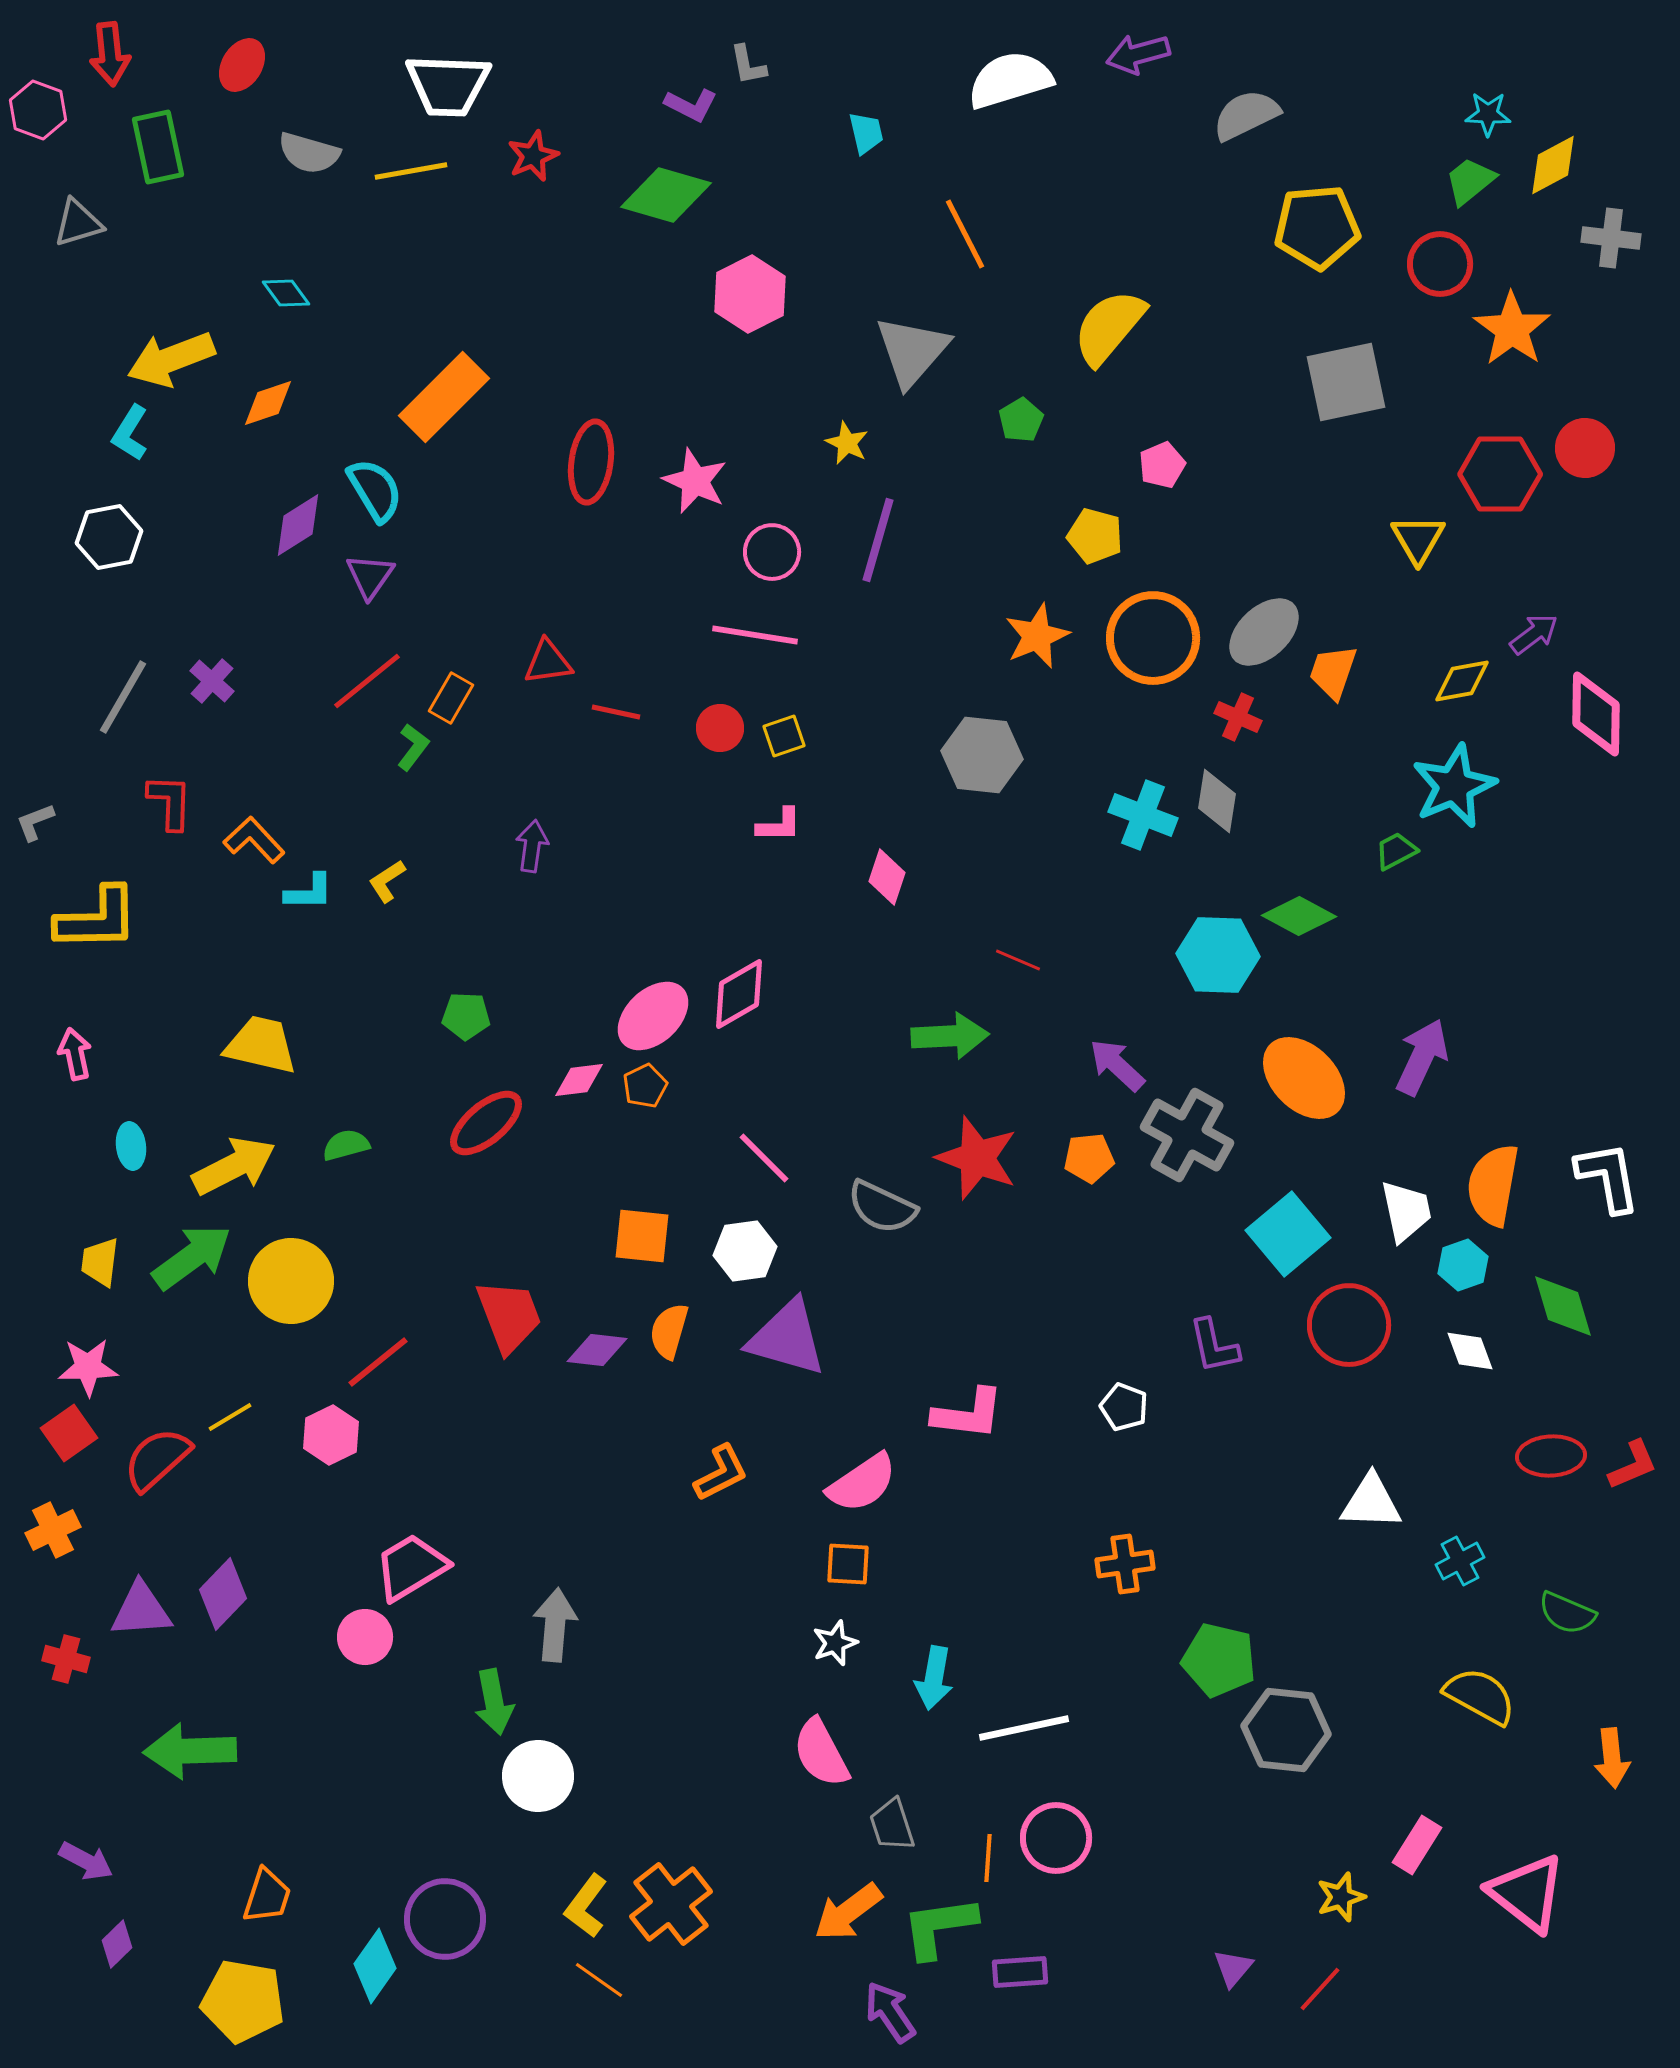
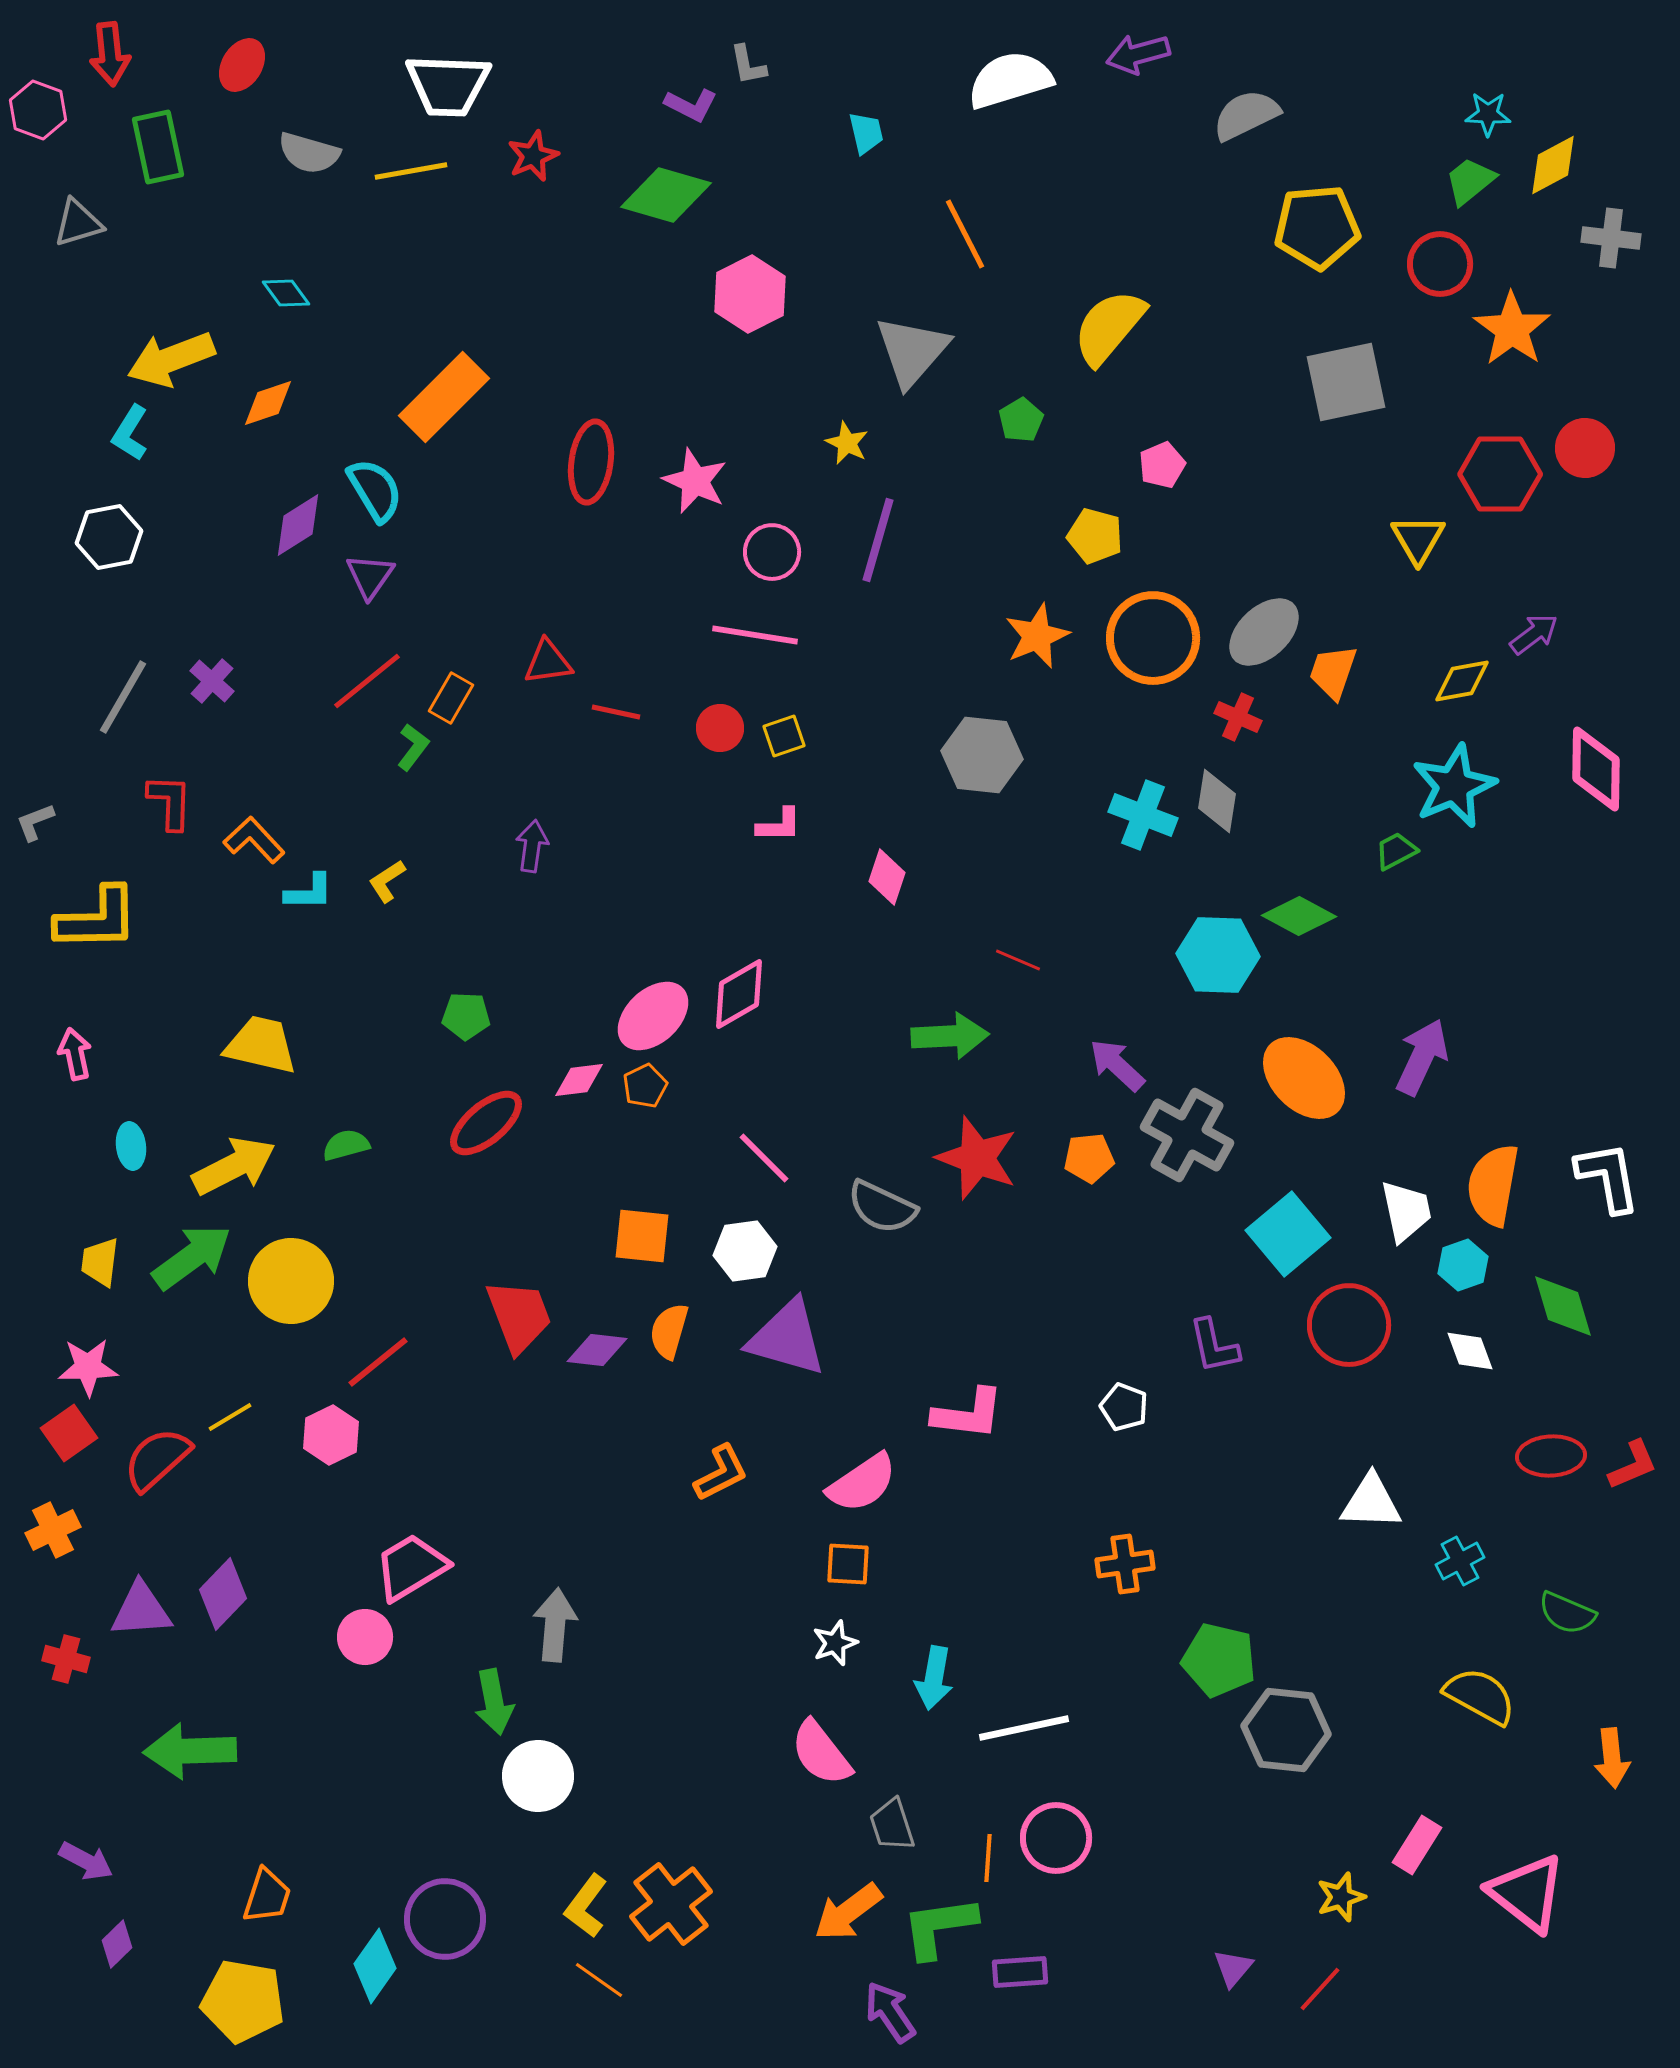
pink diamond at (1596, 714): moved 55 px down
red trapezoid at (509, 1316): moved 10 px right
pink semicircle at (821, 1753): rotated 10 degrees counterclockwise
